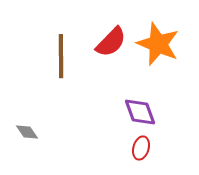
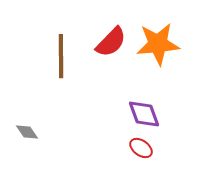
orange star: rotated 27 degrees counterclockwise
purple diamond: moved 4 px right, 2 px down
red ellipse: rotated 70 degrees counterclockwise
